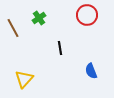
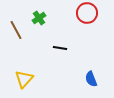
red circle: moved 2 px up
brown line: moved 3 px right, 2 px down
black line: rotated 72 degrees counterclockwise
blue semicircle: moved 8 px down
